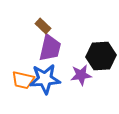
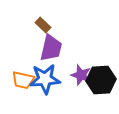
brown rectangle: moved 1 px up
purple trapezoid: moved 1 px right
black hexagon: moved 24 px down
purple star: rotated 25 degrees clockwise
